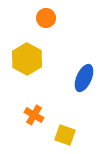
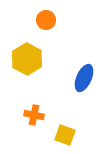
orange circle: moved 2 px down
orange cross: rotated 18 degrees counterclockwise
